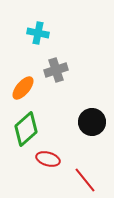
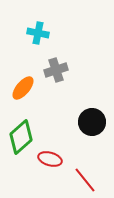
green diamond: moved 5 px left, 8 px down
red ellipse: moved 2 px right
